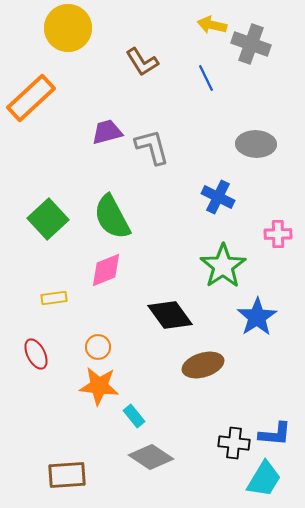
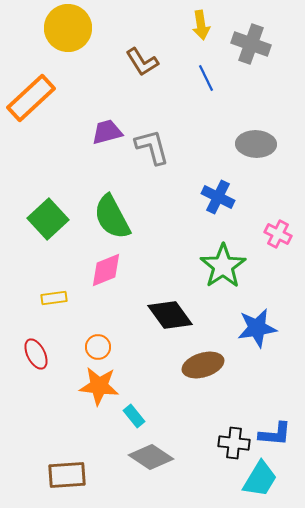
yellow arrow: moved 11 px left; rotated 112 degrees counterclockwise
pink cross: rotated 28 degrees clockwise
blue star: moved 11 px down; rotated 24 degrees clockwise
cyan trapezoid: moved 4 px left
